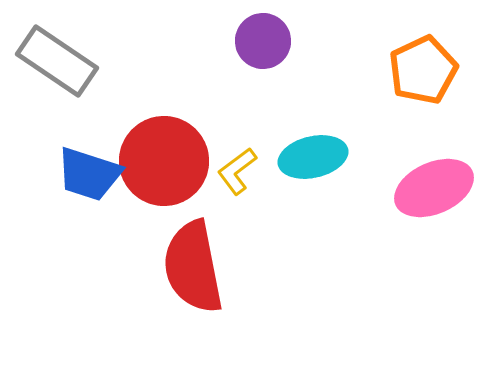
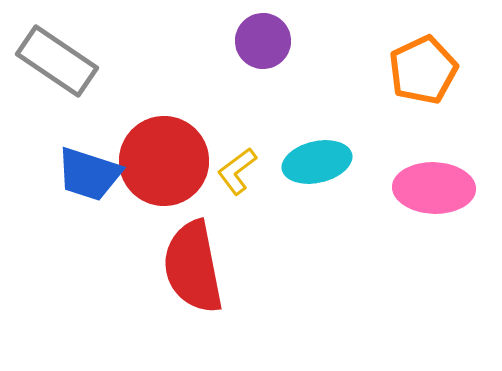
cyan ellipse: moved 4 px right, 5 px down
pink ellipse: rotated 26 degrees clockwise
